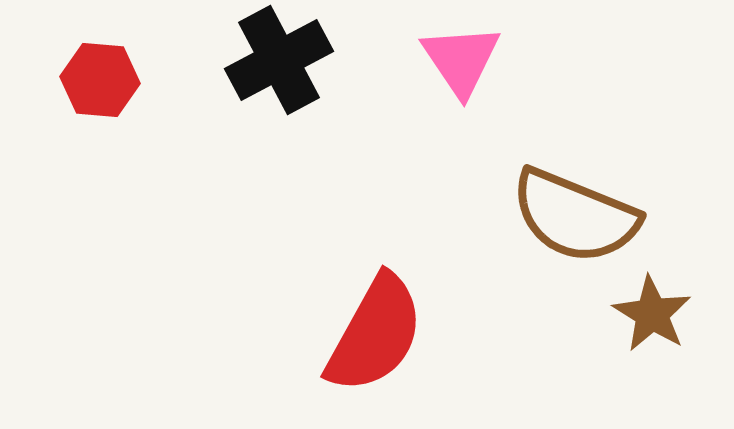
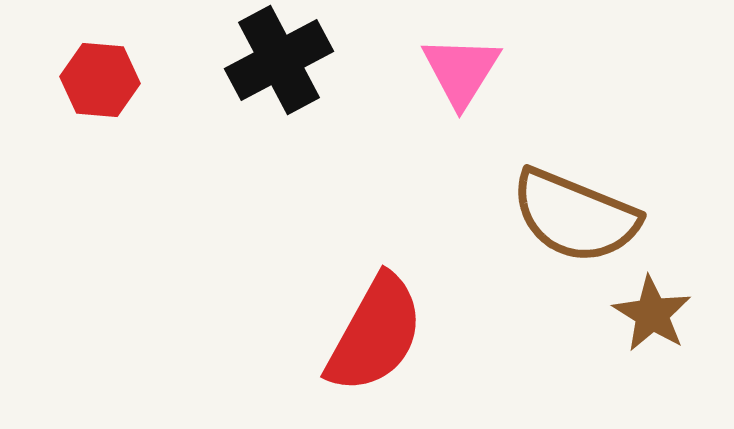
pink triangle: moved 11 px down; rotated 6 degrees clockwise
